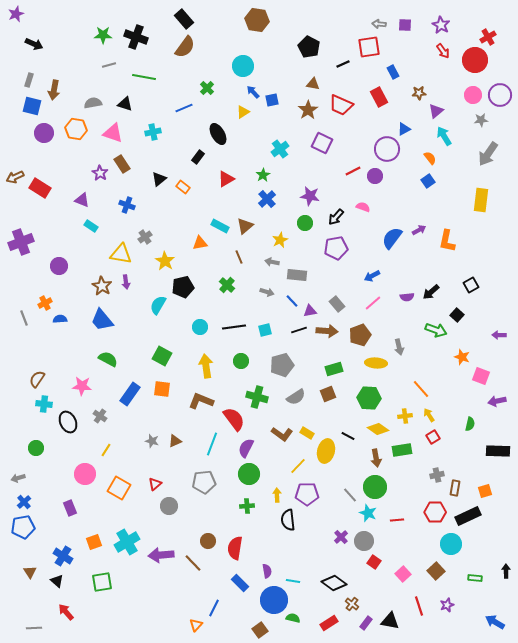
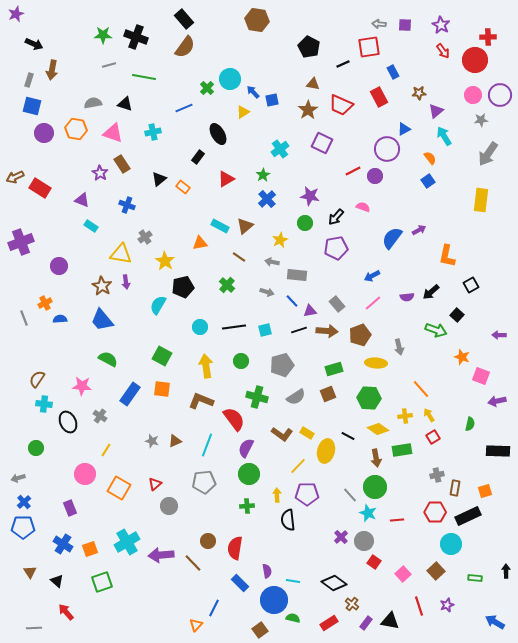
red cross at (488, 37): rotated 28 degrees clockwise
cyan circle at (243, 66): moved 13 px left, 13 px down
brown arrow at (54, 90): moved 2 px left, 20 px up
orange L-shape at (447, 241): moved 15 px down
brown line at (239, 257): rotated 32 degrees counterclockwise
cyan line at (212, 444): moved 5 px left, 1 px down
blue pentagon at (23, 527): rotated 10 degrees clockwise
orange square at (94, 542): moved 4 px left, 7 px down
blue cross at (63, 556): moved 12 px up
green square at (102, 582): rotated 10 degrees counterclockwise
